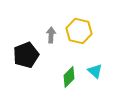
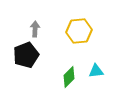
yellow hexagon: rotated 20 degrees counterclockwise
gray arrow: moved 16 px left, 6 px up
cyan triangle: moved 1 px right; rotated 49 degrees counterclockwise
